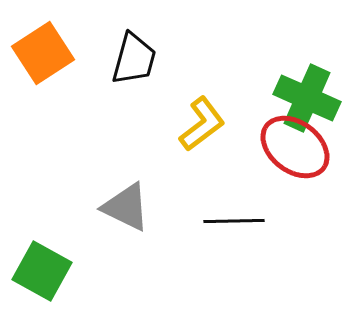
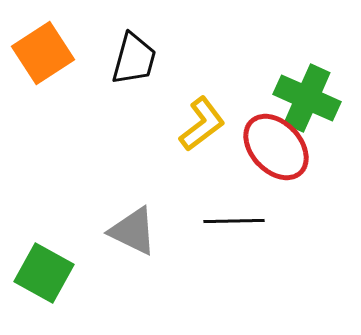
red ellipse: moved 19 px left; rotated 10 degrees clockwise
gray triangle: moved 7 px right, 24 px down
green square: moved 2 px right, 2 px down
